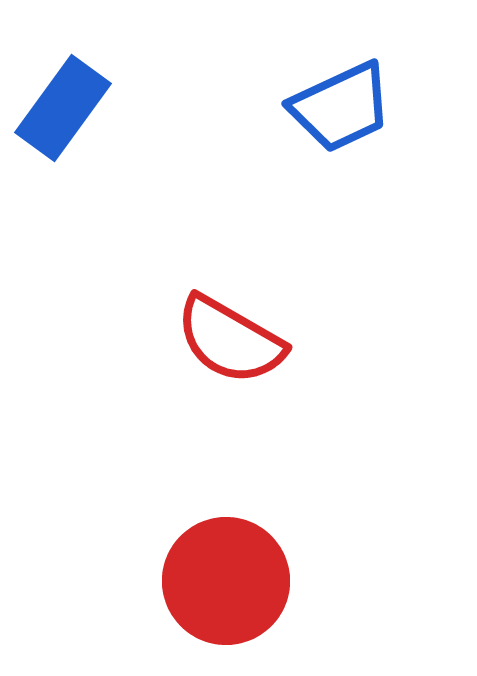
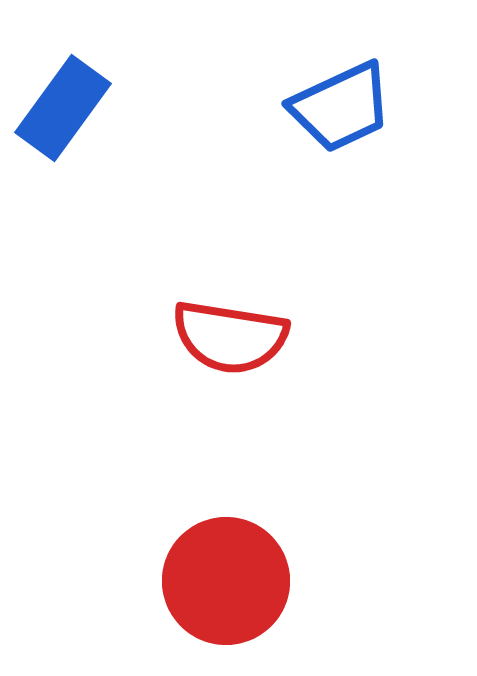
red semicircle: moved 3 px up; rotated 21 degrees counterclockwise
